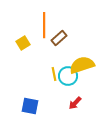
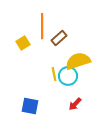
orange line: moved 2 px left, 1 px down
yellow semicircle: moved 4 px left, 4 px up
red arrow: moved 1 px down
